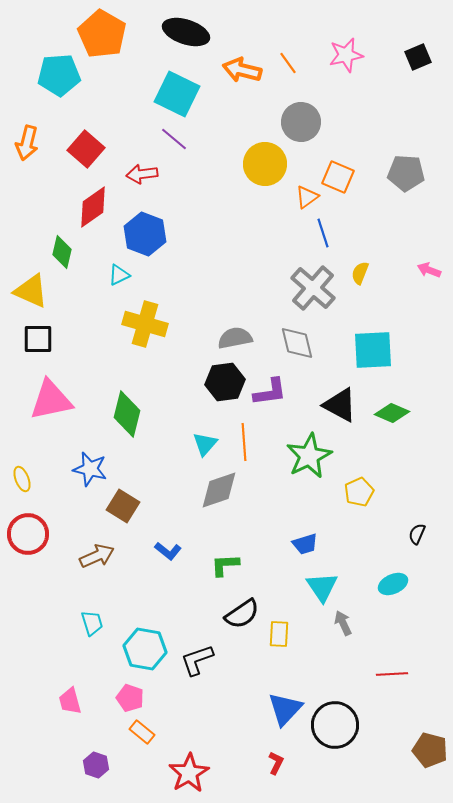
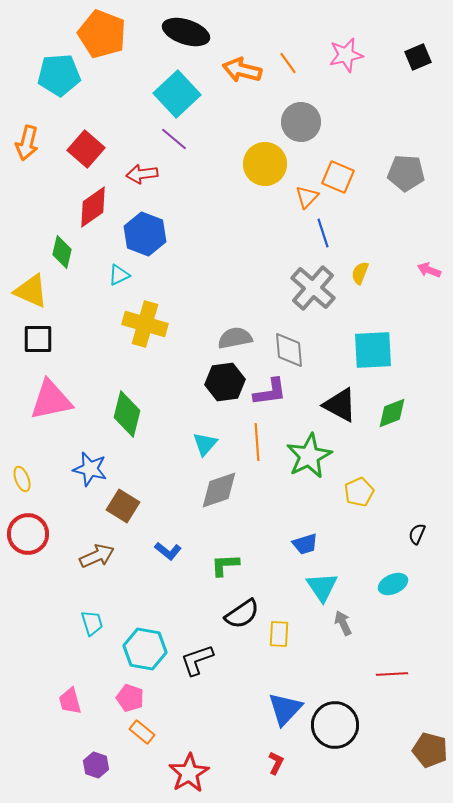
orange pentagon at (102, 34): rotated 9 degrees counterclockwise
cyan square at (177, 94): rotated 21 degrees clockwise
orange triangle at (307, 197): rotated 10 degrees counterclockwise
gray diamond at (297, 343): moved 8 px left, 7 px down; rotated 9 degrees clockwise
green diamond at (392, 413): rotated 44 degrees counterclockwise
orange line at (244, 442): moved 13 px right
